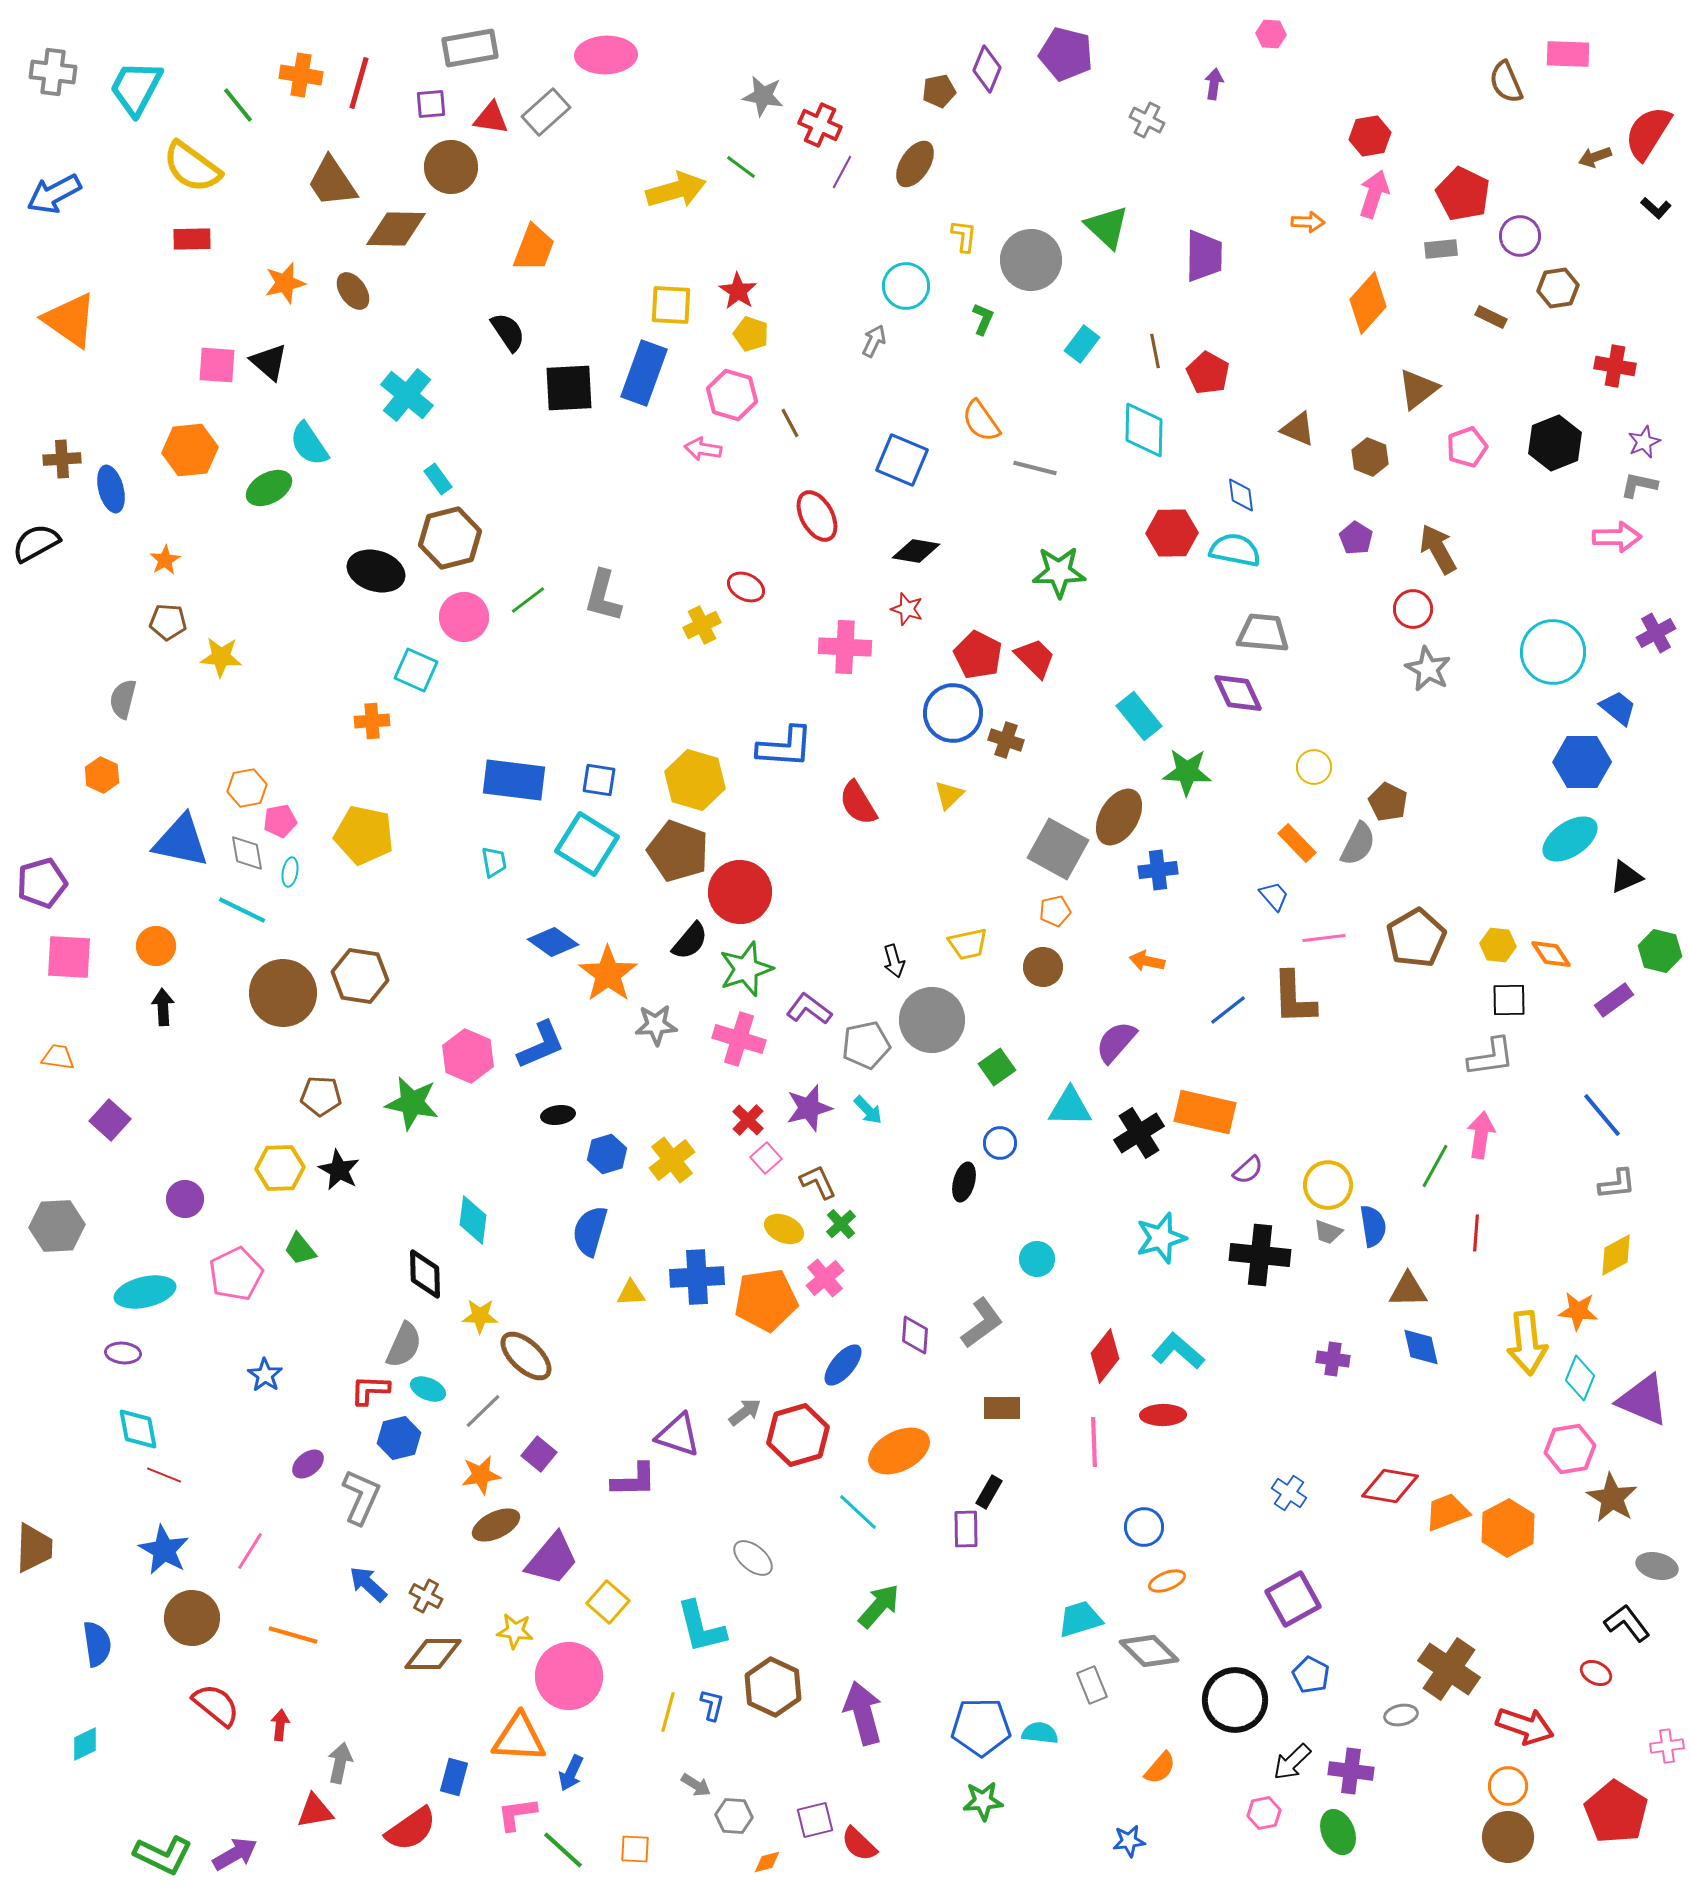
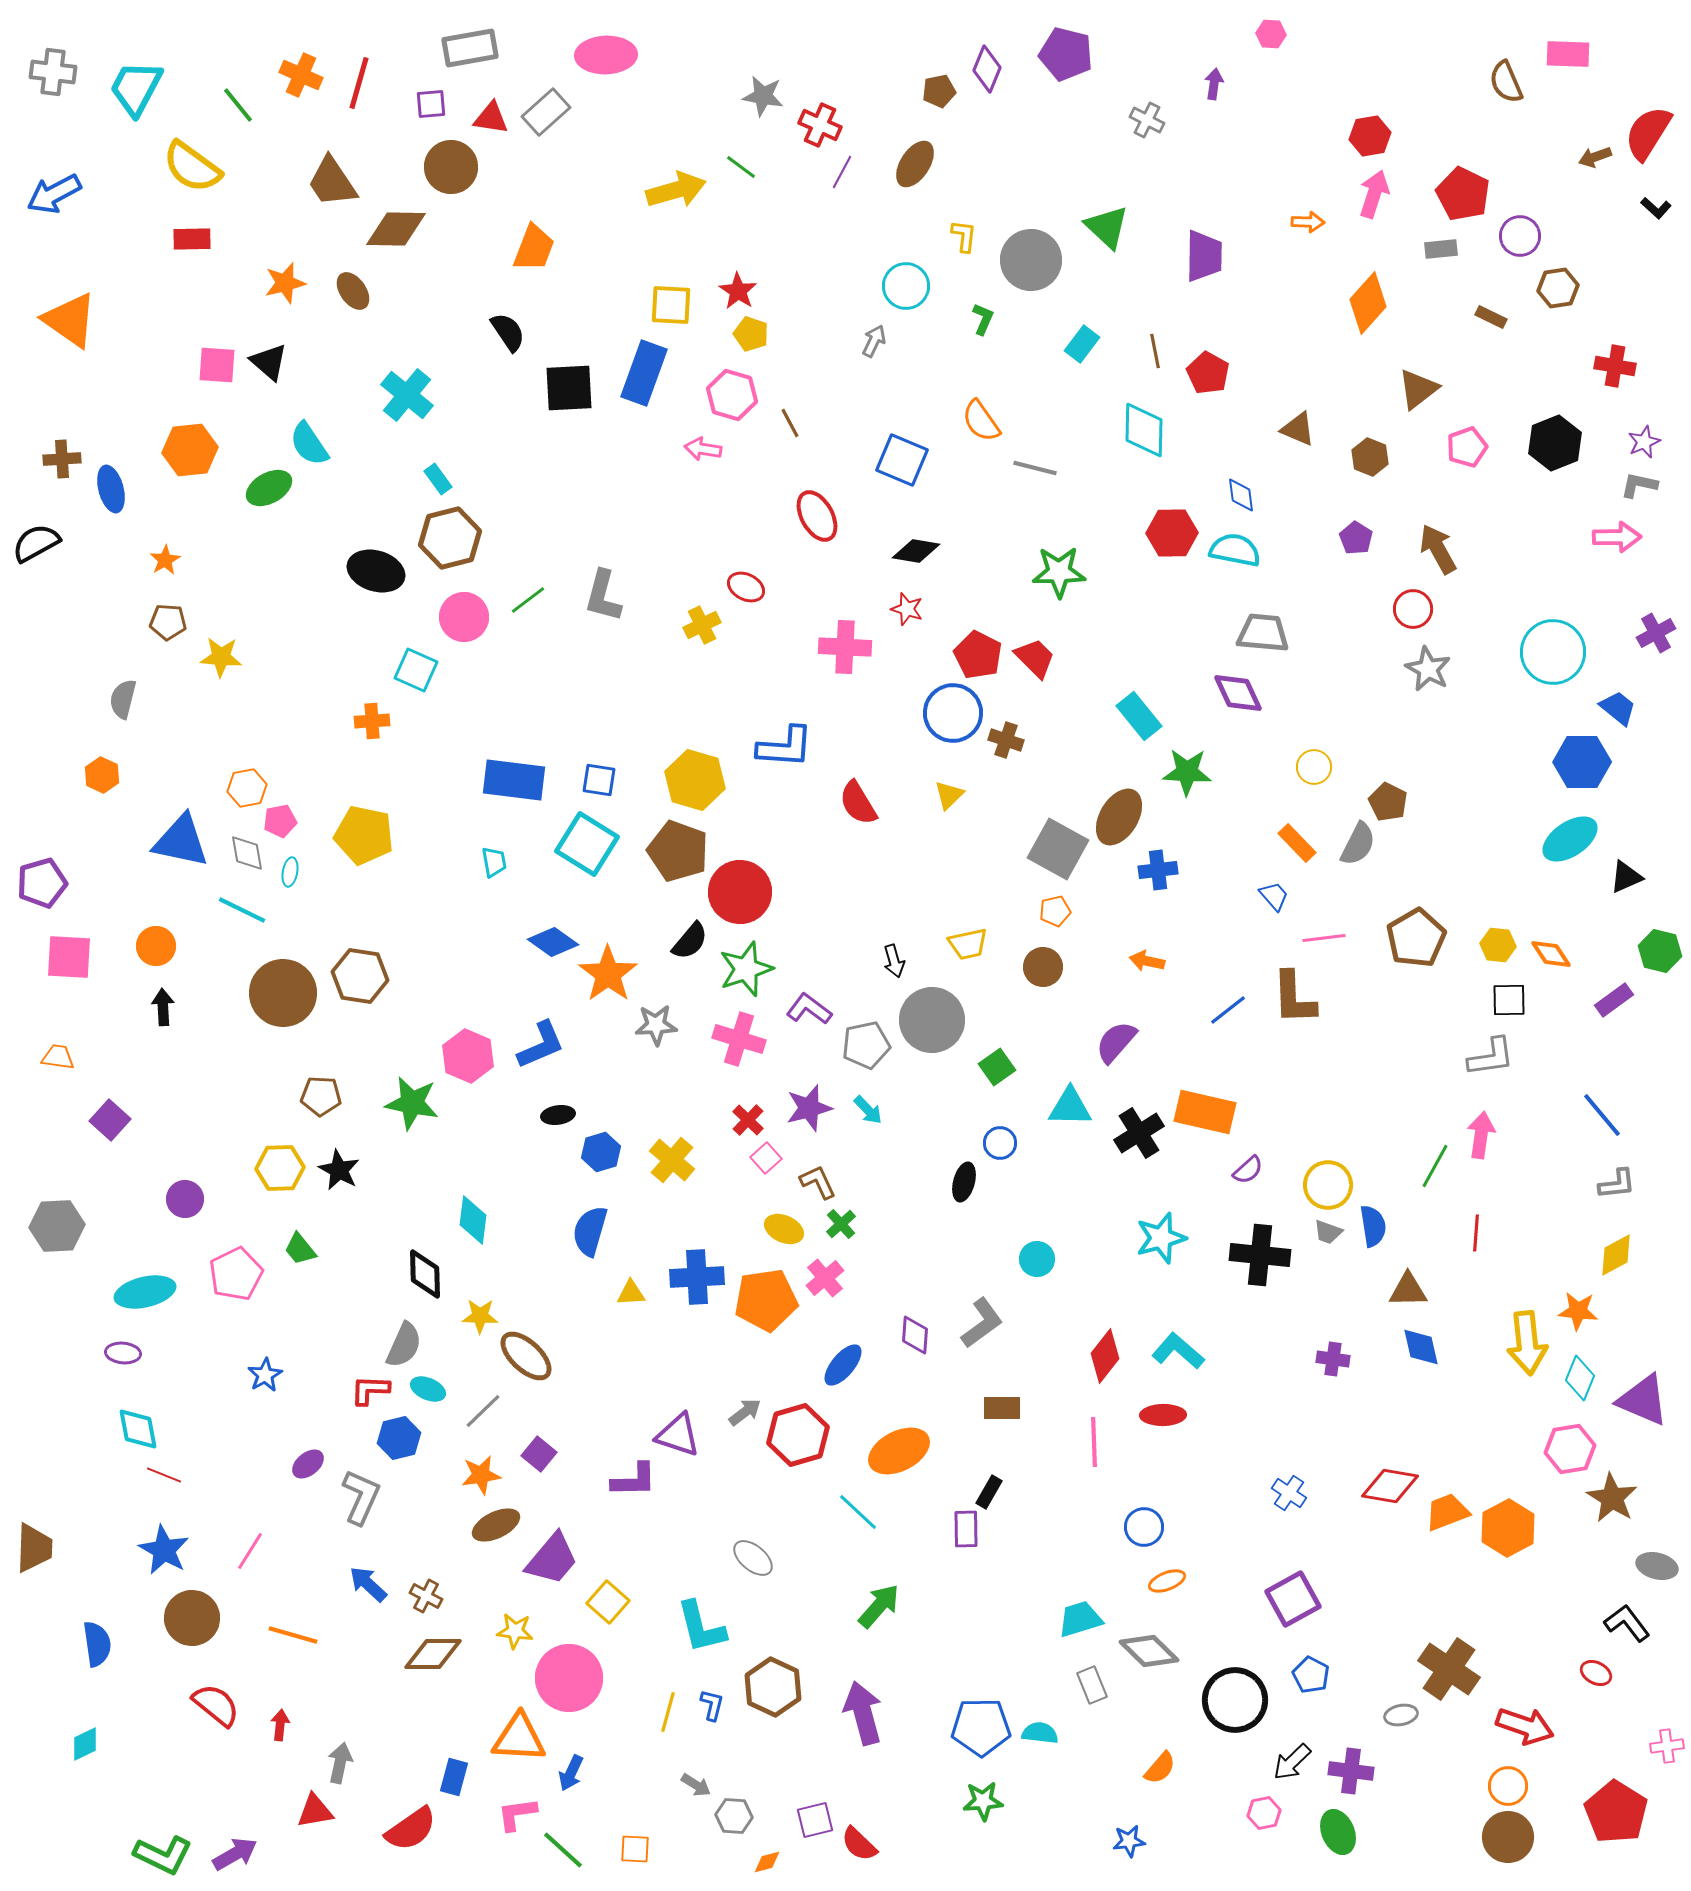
orange cross at (301, 75): rotated 15 degrees clockwise
blue hexagon at (607, 1154): moved 6 px left, 2 px up
yellow cross at (672, 1160): rotated 12 degrees counterclockwise
blue star at (265, 1375): rotated 8 degrees clockwise
pink circle at (569, 1676): moved 2 px down
